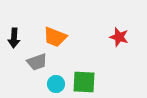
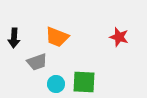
orange trapezoid: moved 2 px right
